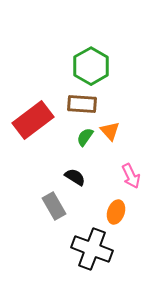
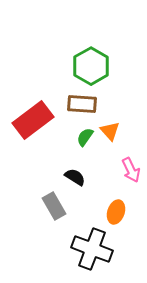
pink arrow: moved 6 px up
